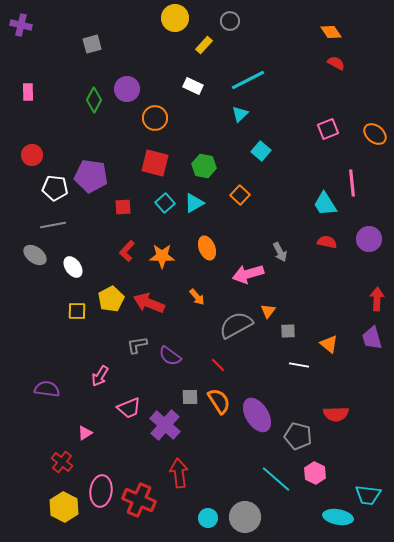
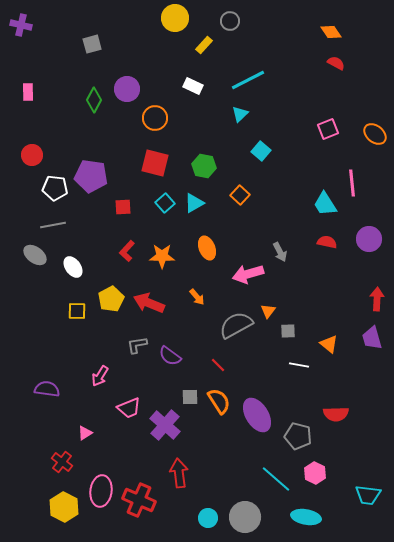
cyan ellipse at (338, 517): moved 32 px left
